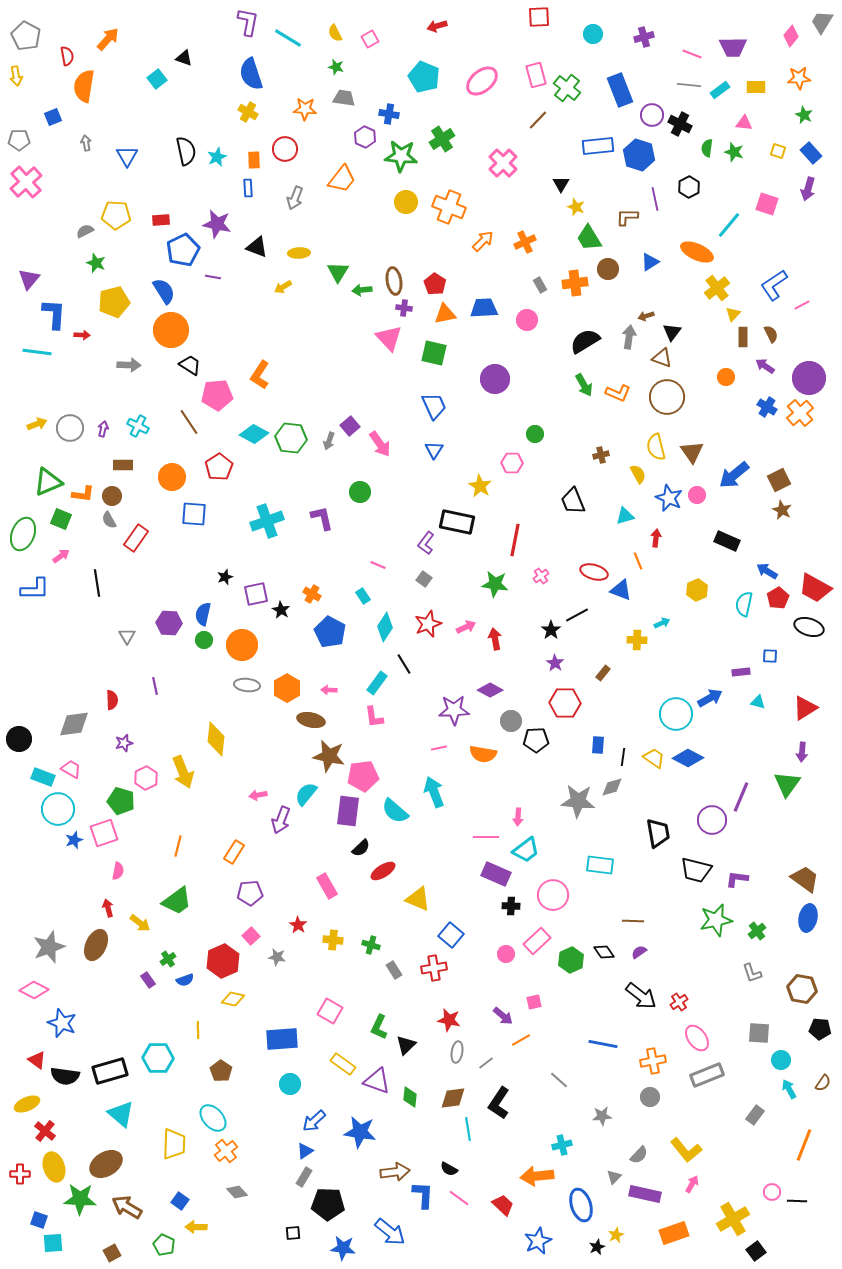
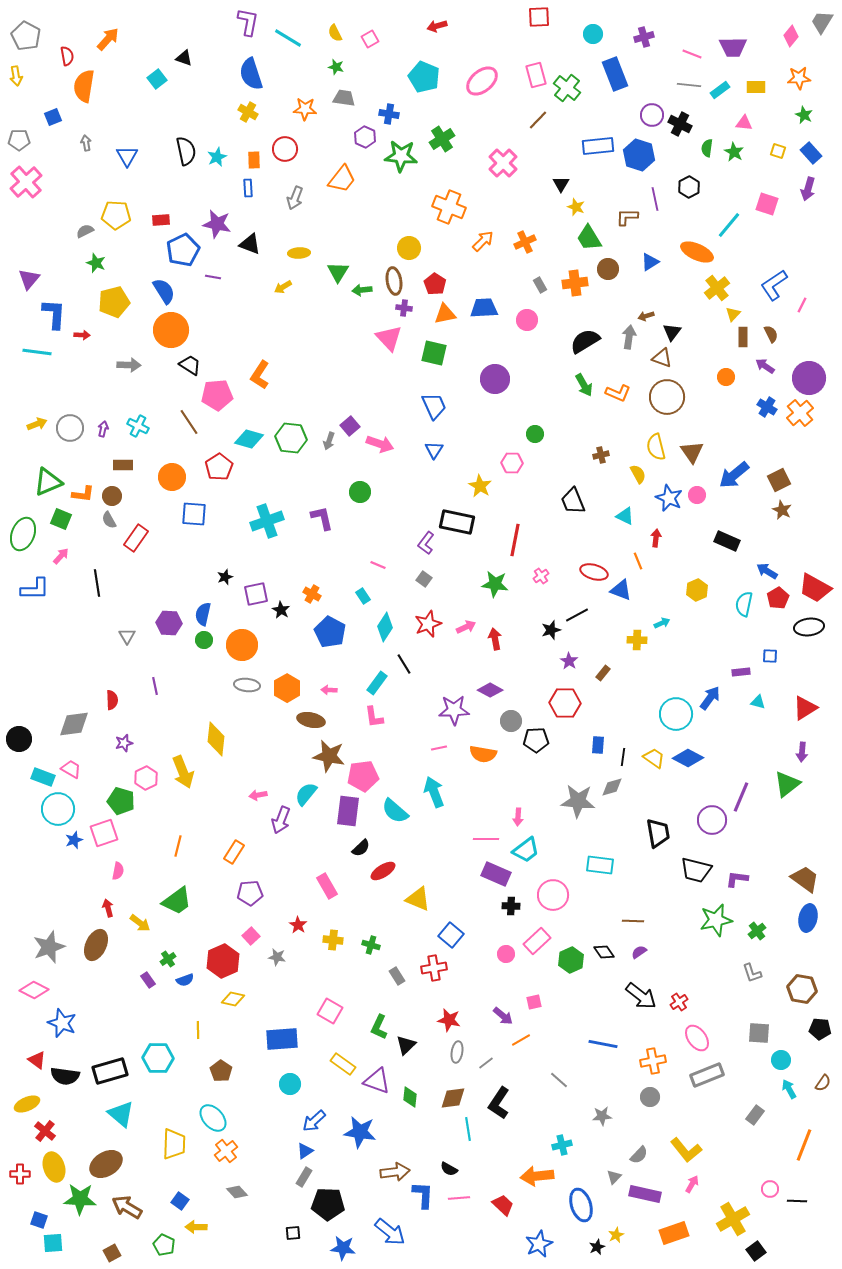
blue rectangle at (620, 90): moved 5 px left, 16 px up
green star at (734, 152): rotated 12 degrees clockwise
yellow circle at (406, 202): moved 3 px right, 46 px down
black triangle at (257, 247): moved 7 px left, 3 px up
pink line at (802, 305): rotated 35 degrees counterclockwise
cyan diamond at (254, 434): moved 5 px left, 5 px down; rotated 12 degrees counterclockwise
pink arrow at (380, 444): rotated 36 degrees counterclockwise
cyan triangle at (625, 516): rotated 42 degrees clockwise
pink arrow at (61, 556): rotated 12 degrees counterclockwise
black ellipse at (809, 627): rotated 24 degrees counterclockwise
black star at (551, 630): rotated 18 degrees clockwise
purple star at (555, 663): moved 14 px right, 2 px up
blue arrow at (710, 698): rotated 25 degrees counterclockwise
green triangle at (787, 784): rotated 16 degrees clockwise
pink line at (486, 837): moved 2 px down
gray rectangle at (394, 970): moved 3 px right, 6 px down
pink circle at (772, 1192): moved 2 px left, 3 px up
pink line at (459, 1198): rotated 40 degrees counterclockwise
blue star at (538, 1241): moved 1 px right, 3 px down
